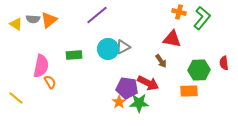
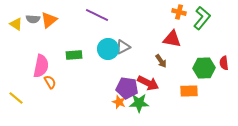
purple line: rotated 65 degrees clockwise
green hexagon: moved 5 px right, 2 px up
orange star: rotated 16 degrees counterclockwise
